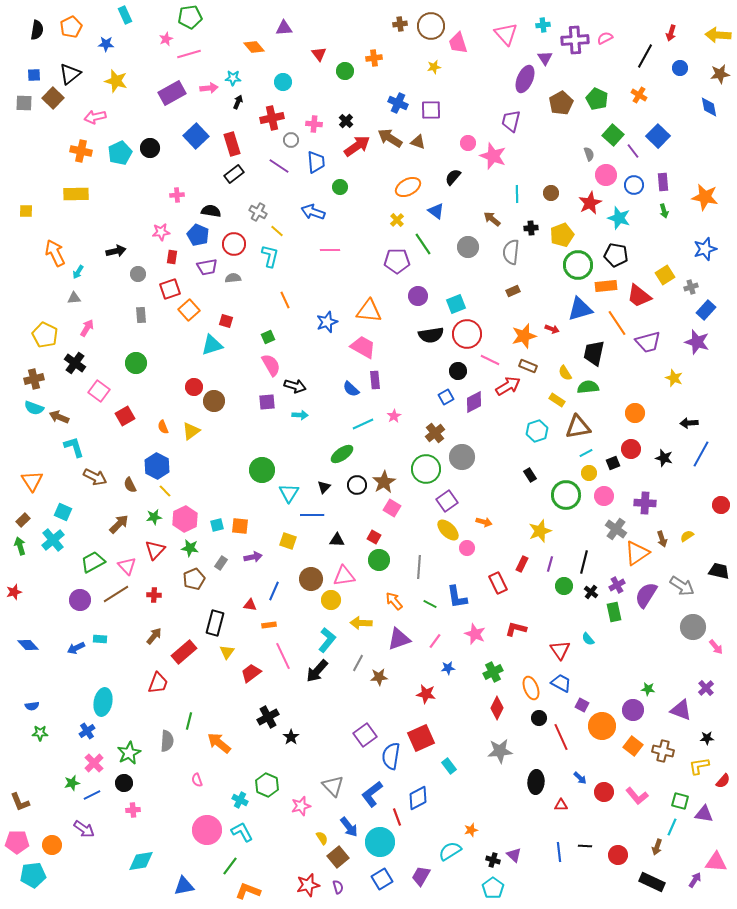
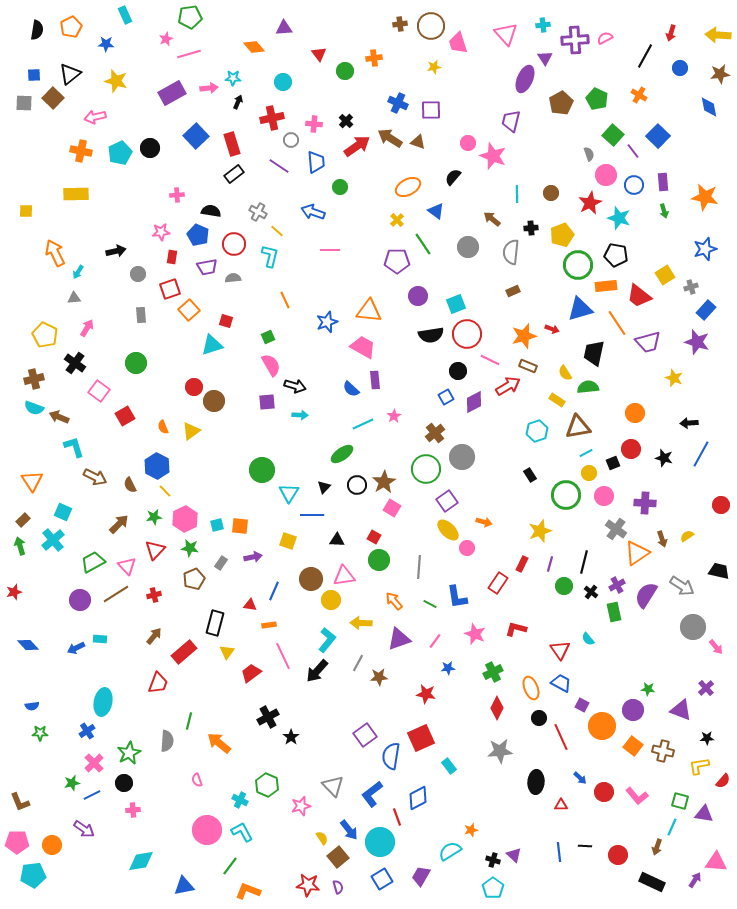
red rectangle at (498, 583): rotated 60 degrees clockwise
red cross at (154, 595): rotated 16 degrees counterclockwise
blue arrow at (349, 827): moved 3 px down
red star at (308, 885): rotated 20 degrees clockwise
